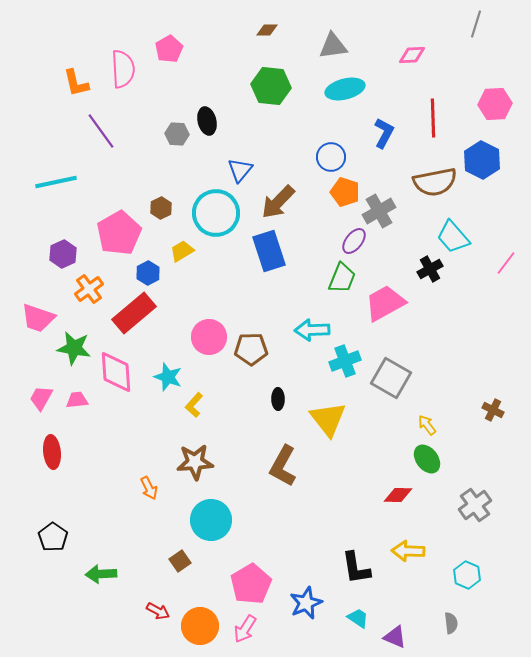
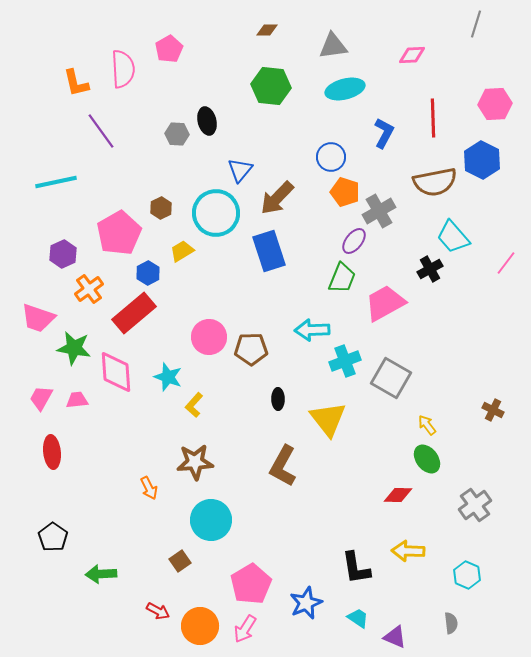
brown arrow at (278, 202): moved 1 px left, 4 px up
